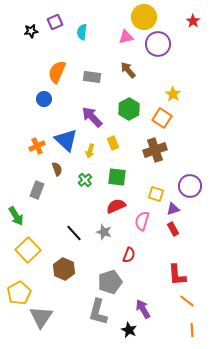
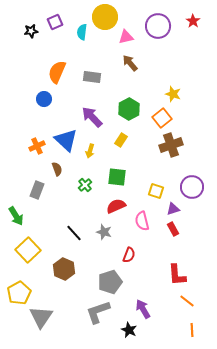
yellow circle at (144, 17): moved 39 px left
purple circle at (158, 44): moved 18 px up
brown arrow at (128, 70): moved 2 px right, 7 px up
yellow star at (173, 94): rotated 14 degrees counterclockwise
orange square at (162, 118): rotated 18 degrees clockwise
yellow rectangle at (113, 143): moved 8 px right, 3 px up; rotated 56 degrees clockwise
brown cross at (155, 150): moved 16 px right, 5 px up
green cross at (85, 180): moved 5 px down
purple circle at (190, 186): moved 2 px right, 1 px down
yellow square at (156, 194): moved 3 px up
pink semicircle at (142, 221): rotated 30 degrees counterclockwise
gray L-shape at (98, 312): rotated 56 degrees clockwise
